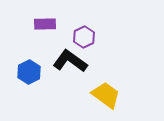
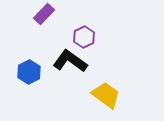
purple rectangle: moved 1 px left, 10 px up; rotated 45 degrees counterclockwise
